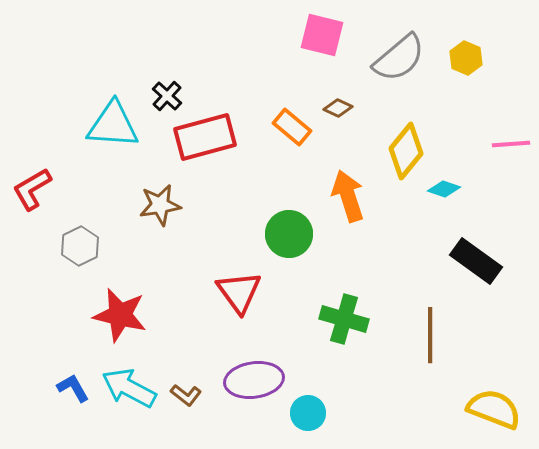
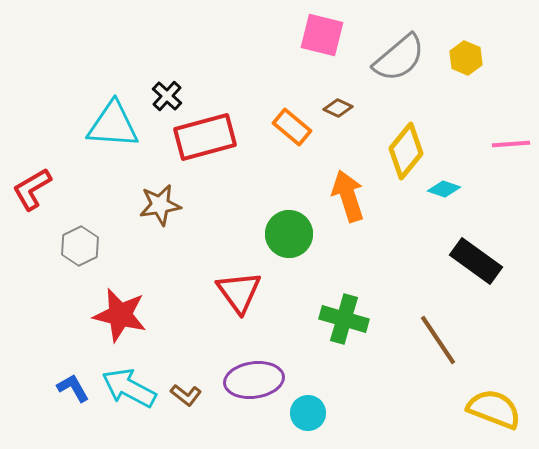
brown line: moved 8 px right, 5 px down; rotated 34 degrees counterclockwise
